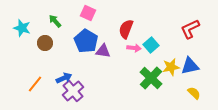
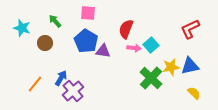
pink square: rotated 21 degrees counterclockwise
blue arrow: moved 3 px left; rotated 35 degrees counterclockwise
